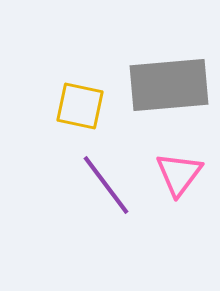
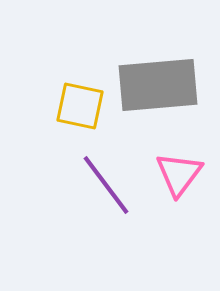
gray rectangle: moved 11 px left
